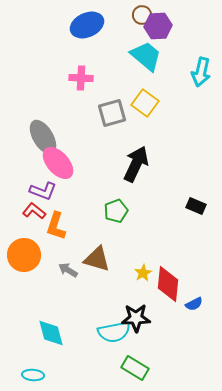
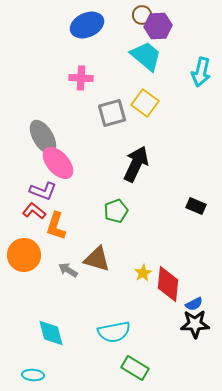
black star: moved 59 px right, 6 px down
